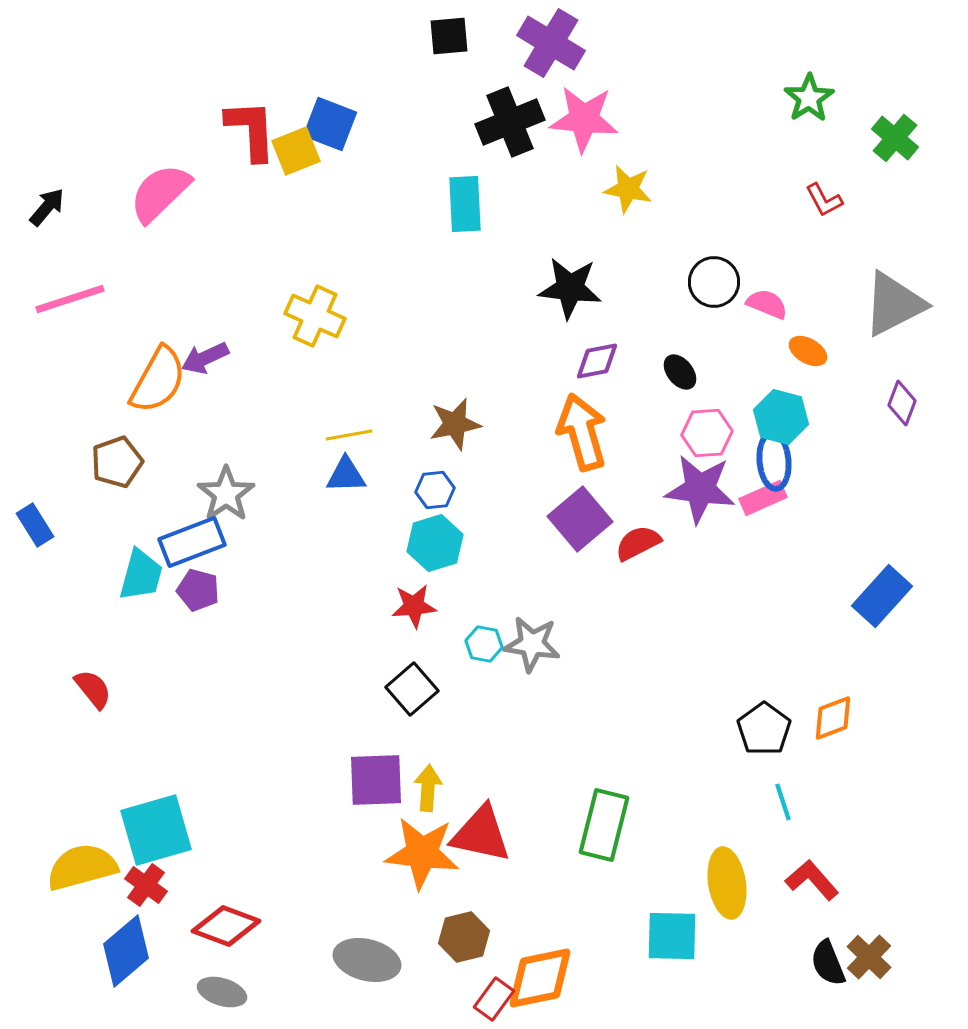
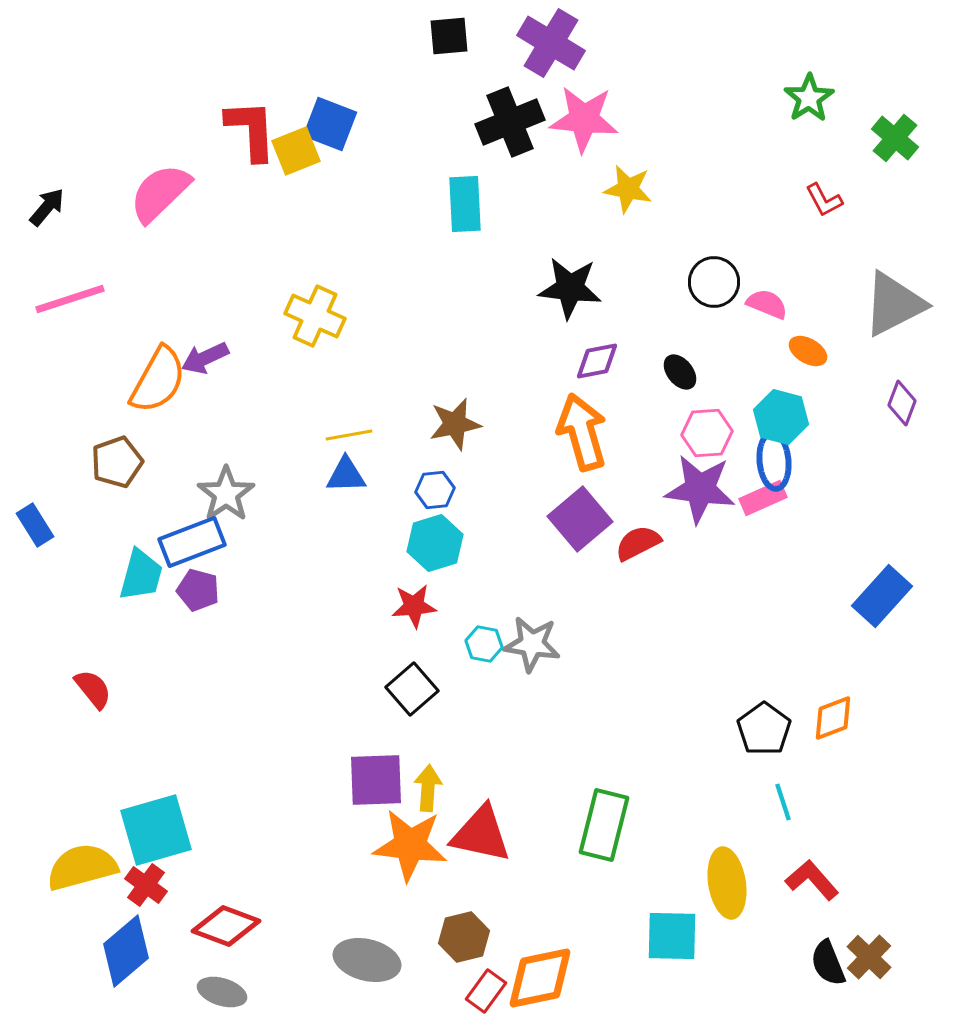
orange star at (422, 853): moved 12 px left, 8 px up
red rectangle at (494, 999): moved 8 px left, 8 px up
